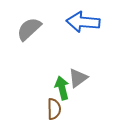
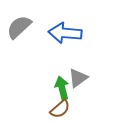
blue arrow: moved 18 px left, 11 px down
gray semicircle: moved 10 px left, 2 px up
brown semicircle: moved 6 px right; rotated 50 degrees clockwise
